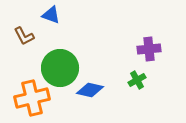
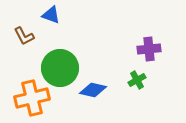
blue diamond: moved 3 px right
